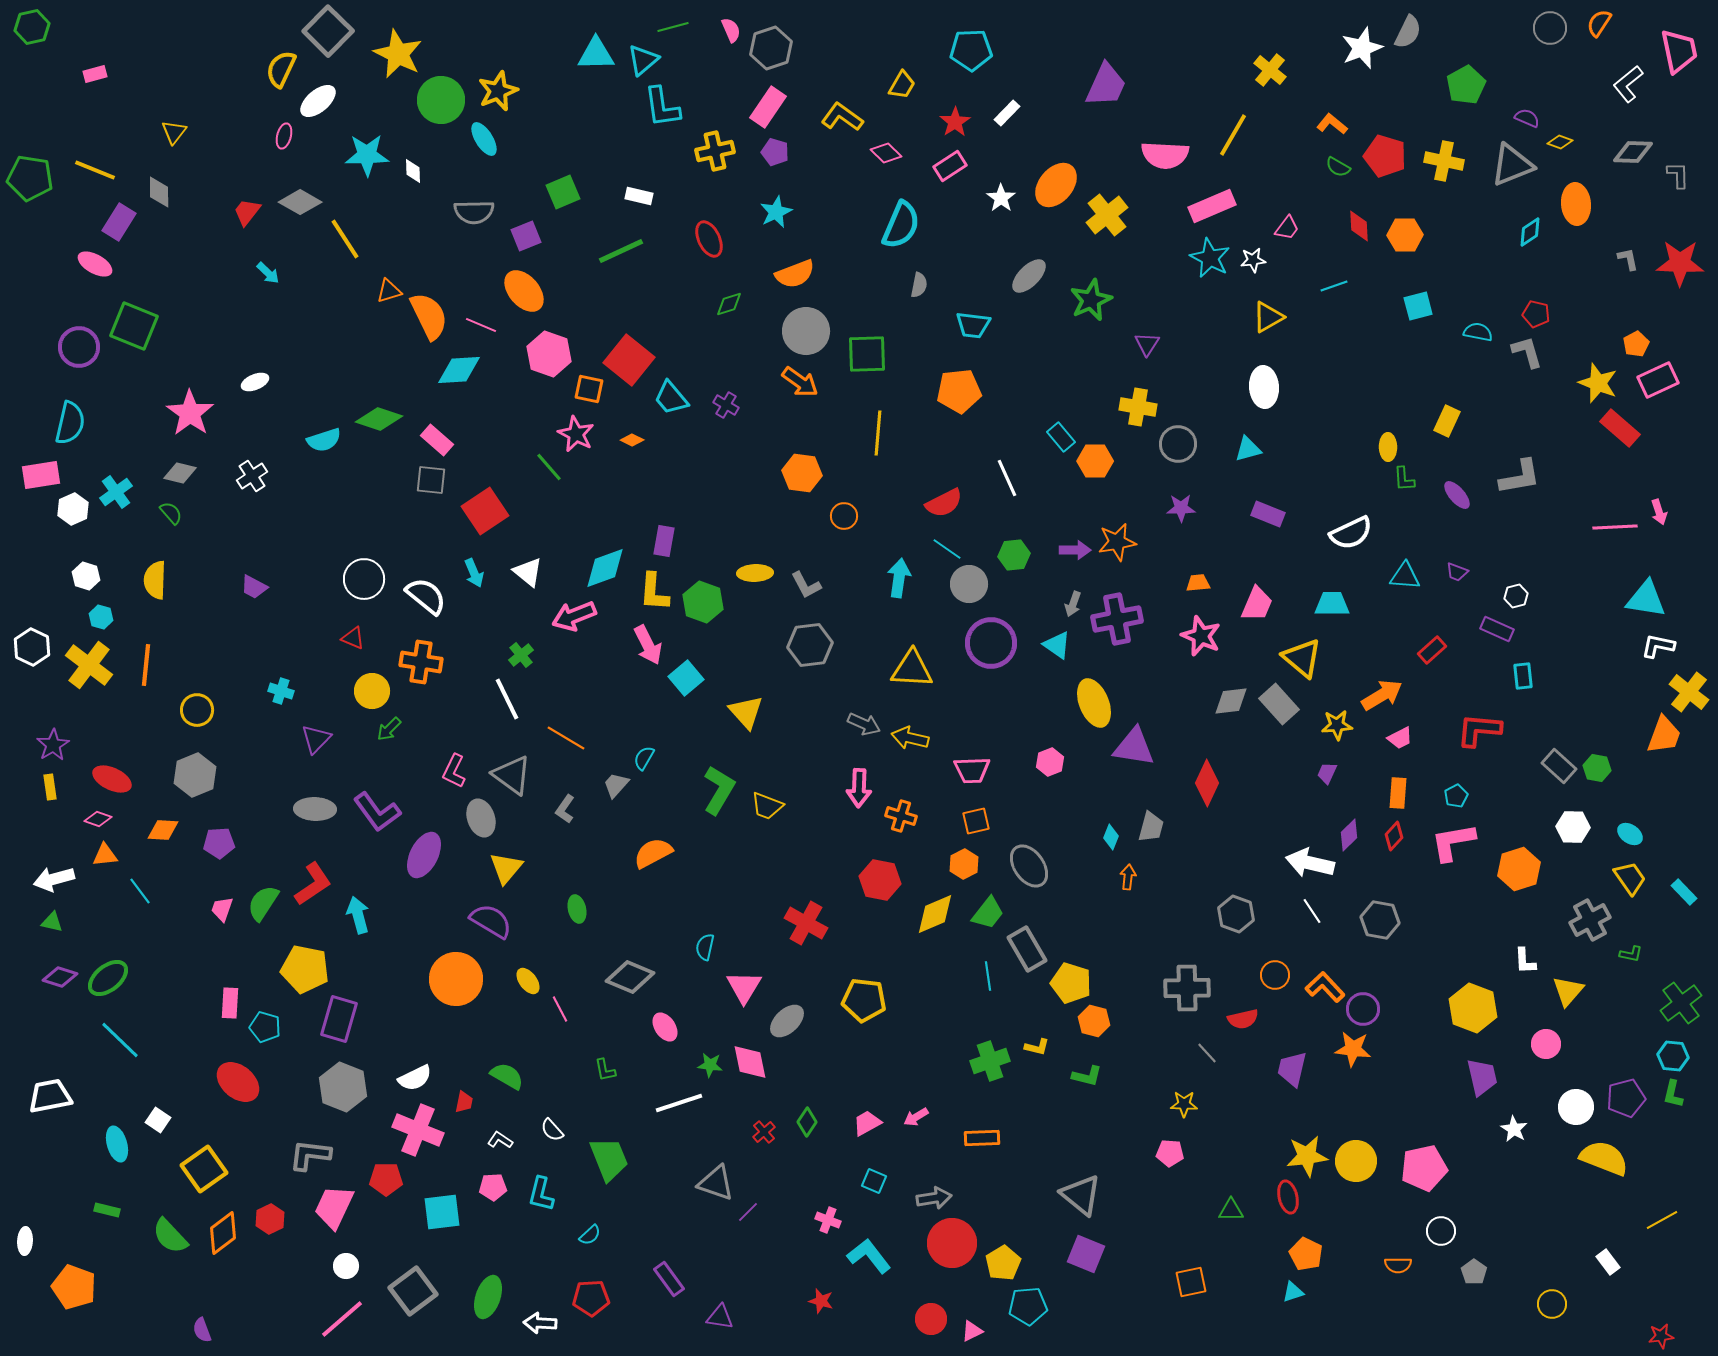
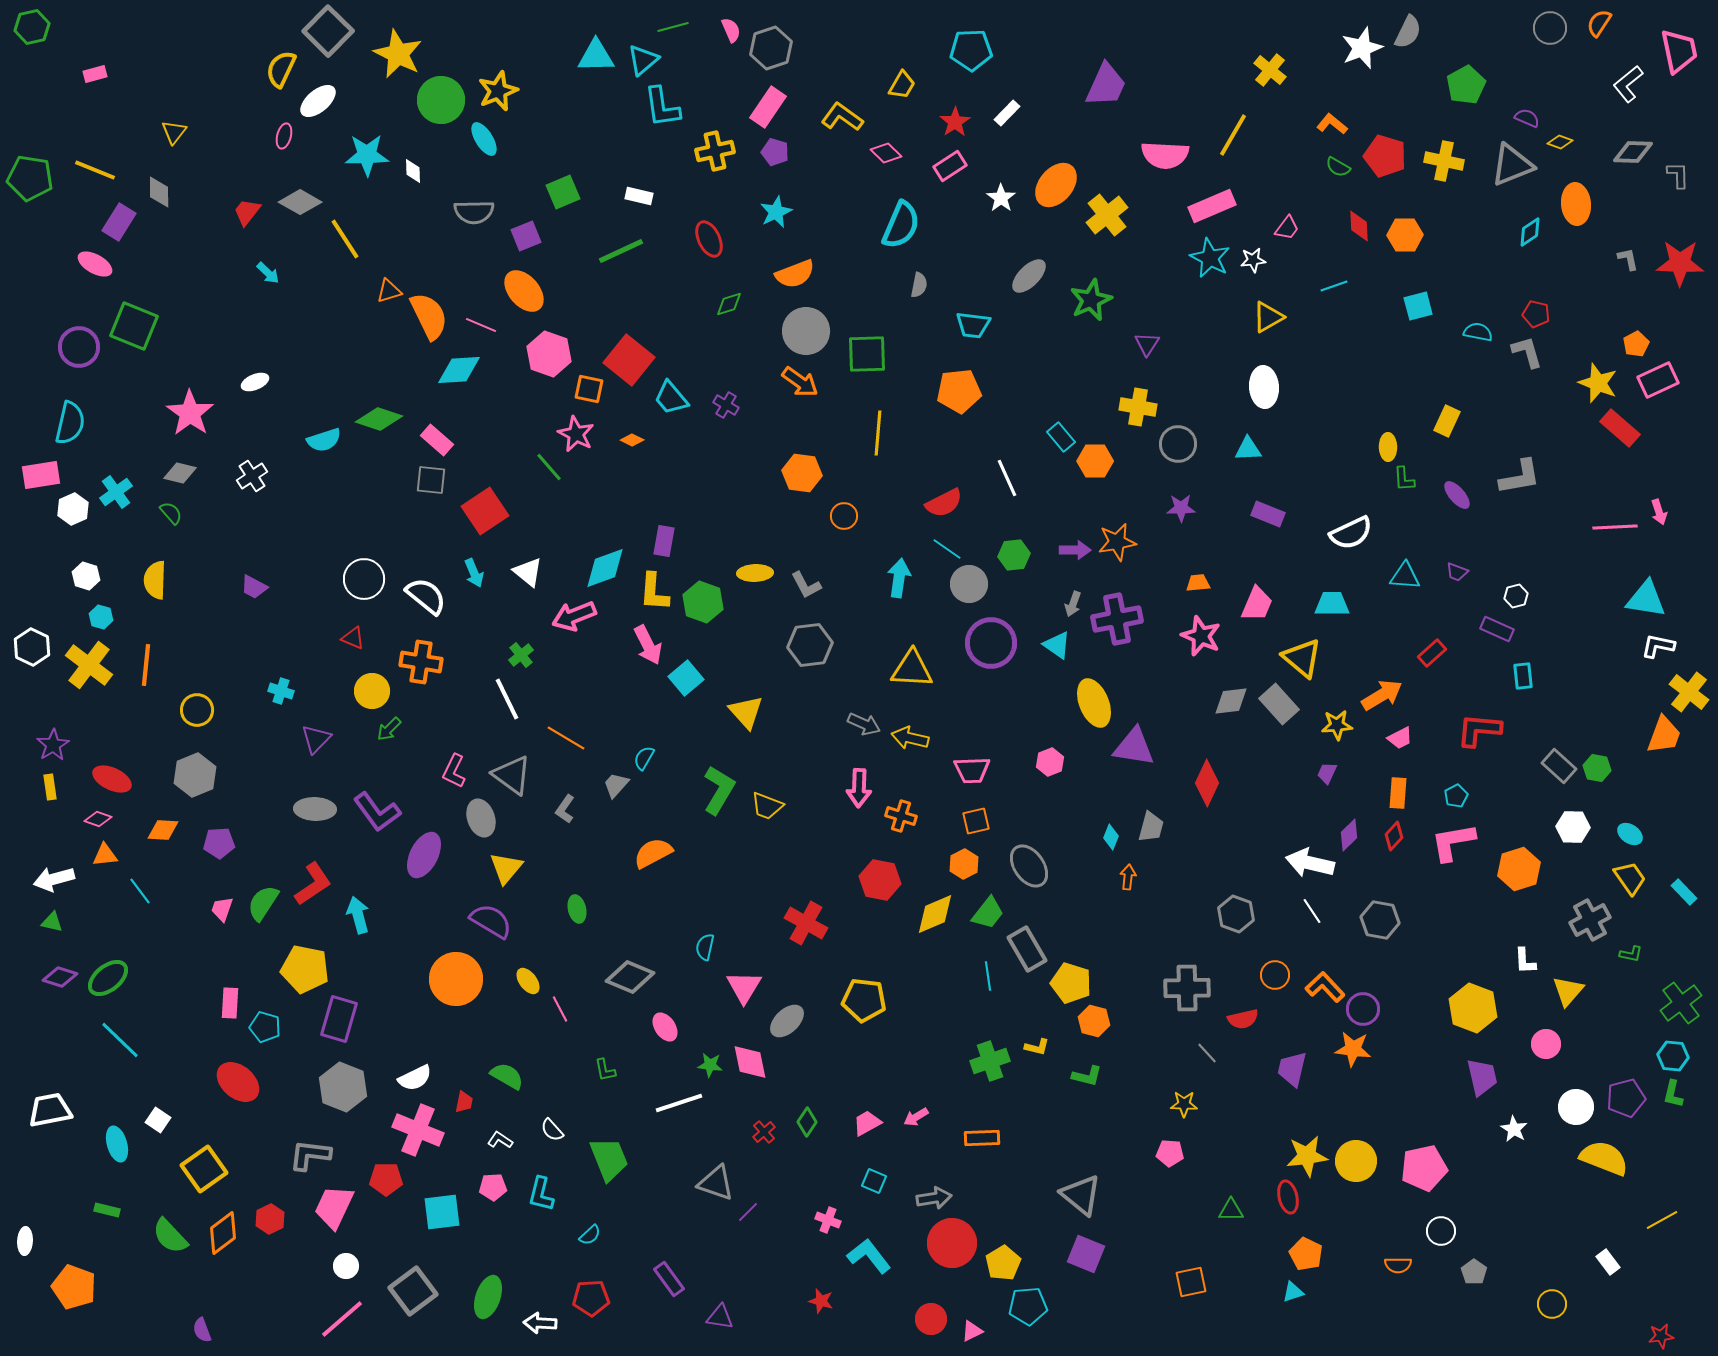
cyan triangle at (596, 54): moved 2 px down
cyan triangle at (1248, 449): rotated 12 degrees clockwise
red rectangle at (1432, 650): moved 3 px down
white trapezoid at (50, 1096): moved 14 px down
